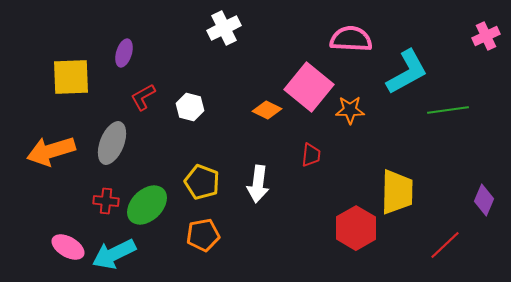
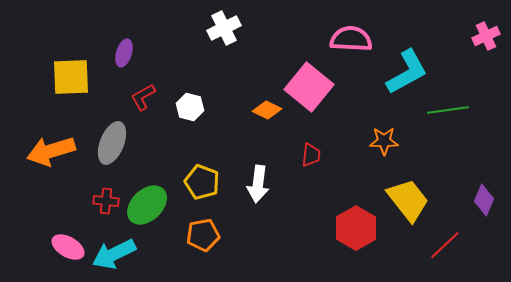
orange star: moved 34 px right, 31 px down
yellow trapezoid: moved 11 px right, 8 px down; rotated 39 degrees counterclockwise
